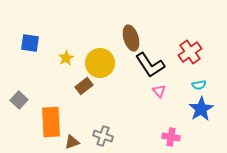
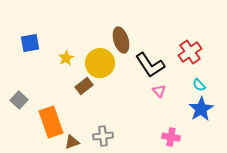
brown ellipse: moved 10 px left, 2 px down
blue square: rotated 18 degrees counterclockwise
cyan semicircle: rotated 56 degrees clockwise
orange rectangle: rotated 16 degrees counterclockwise
gray cross: rotated 24 degrees counterclockwise
